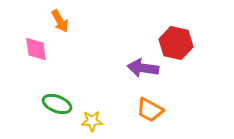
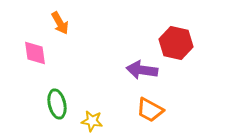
orange arrow: moved 2 px down
pink diamond: moved 1 px left, 4 px down
purple arrow: moved 1 px left, 2 px down
green ellipse: rotated 56 degrees clockwise
yellow star: rotated 10 degrees clockwise
